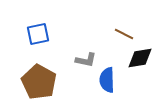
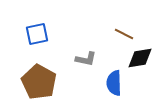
blue square: moved 1 px left
gray L-shape: moved 1 px up
blue semicircle: moved 7 px right, 3 px down
